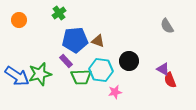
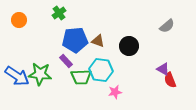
gray semicircle: rotated 98 degrees counterclockwise
black circle: moved 15 px up
green star: rotated 20 degrees clockwise
